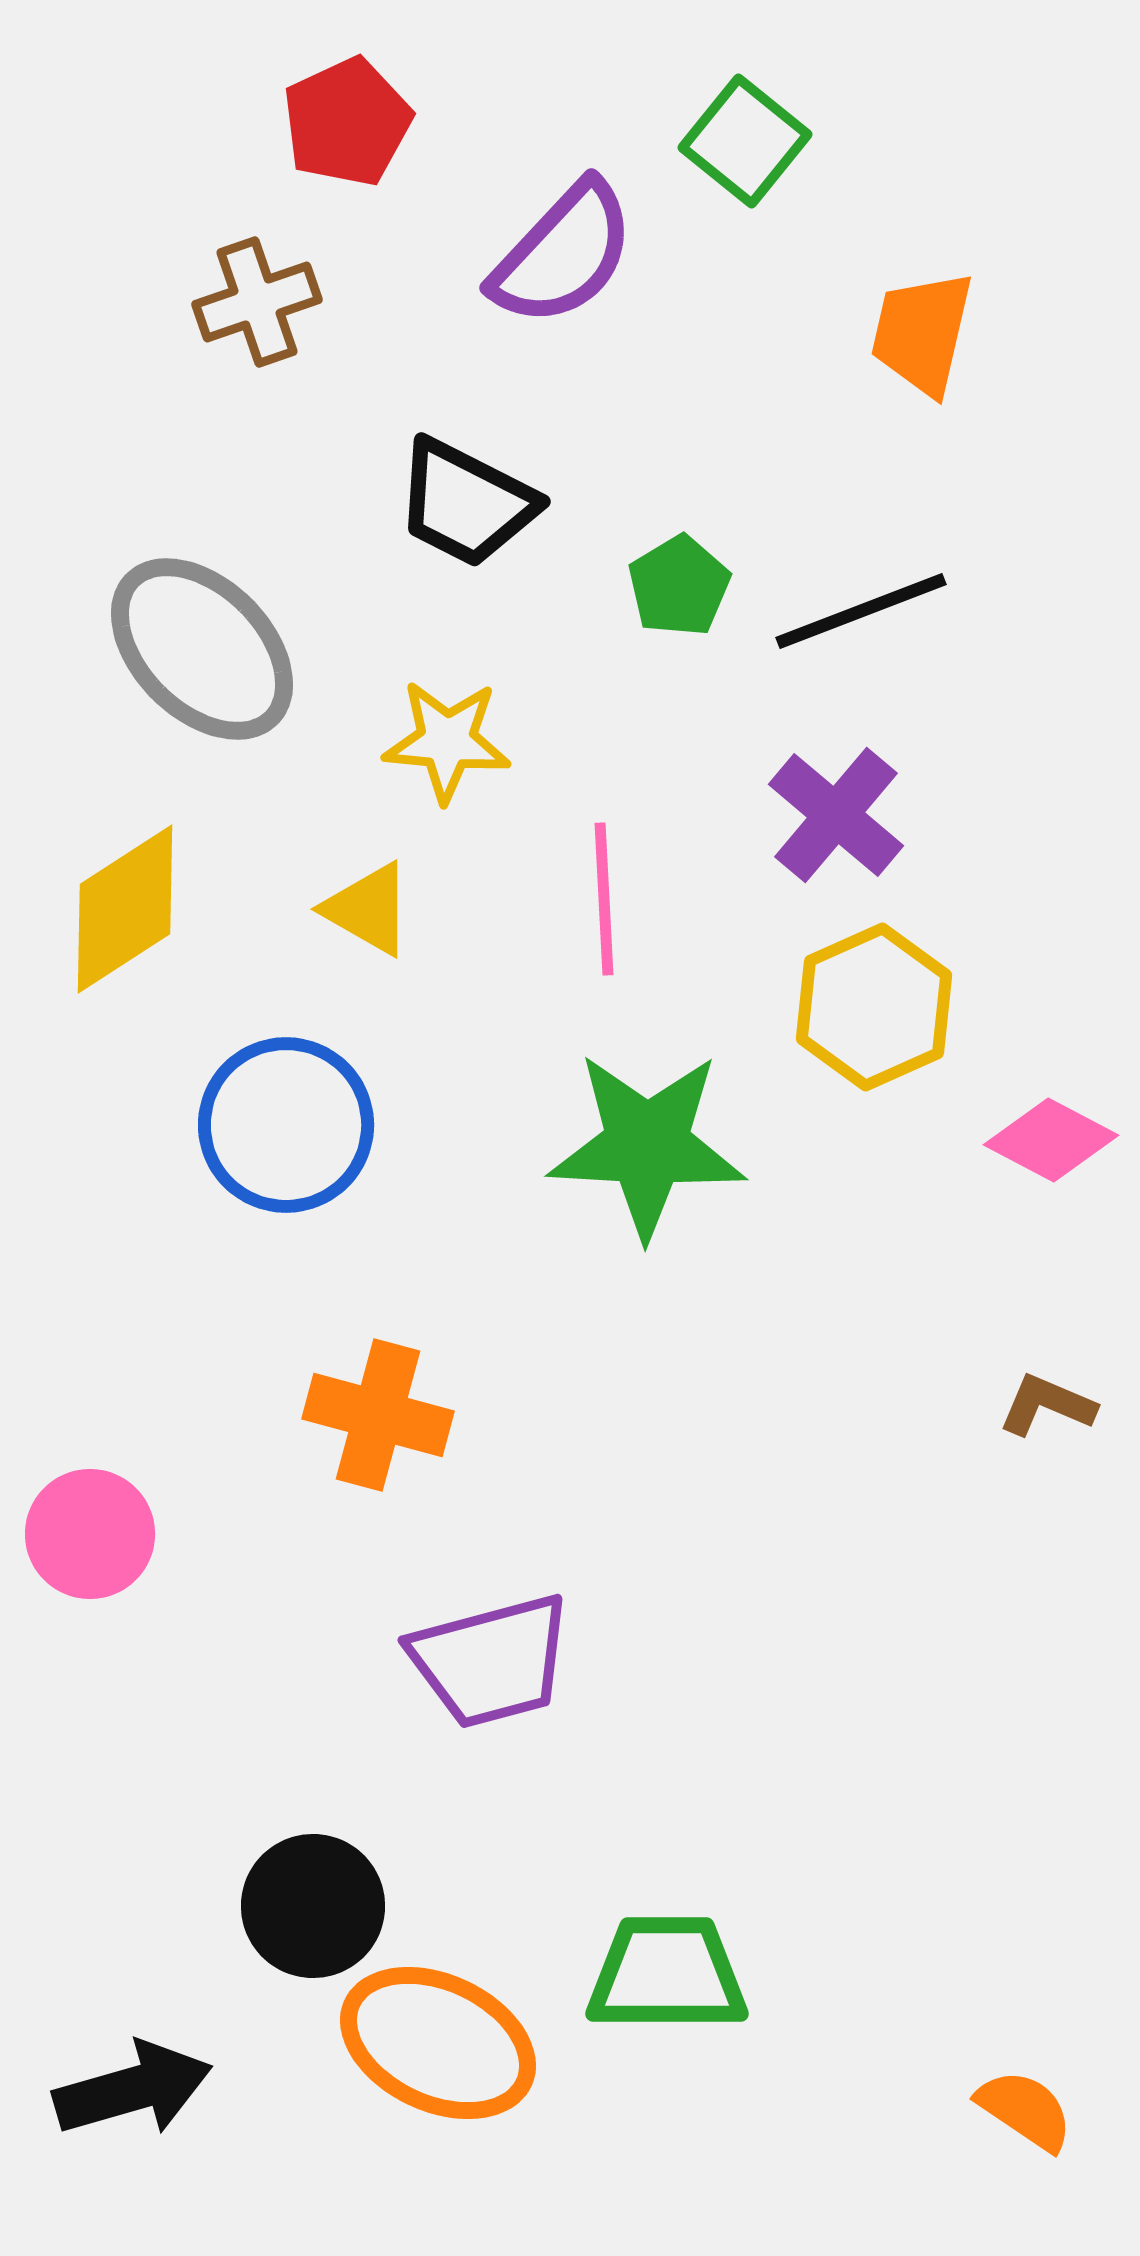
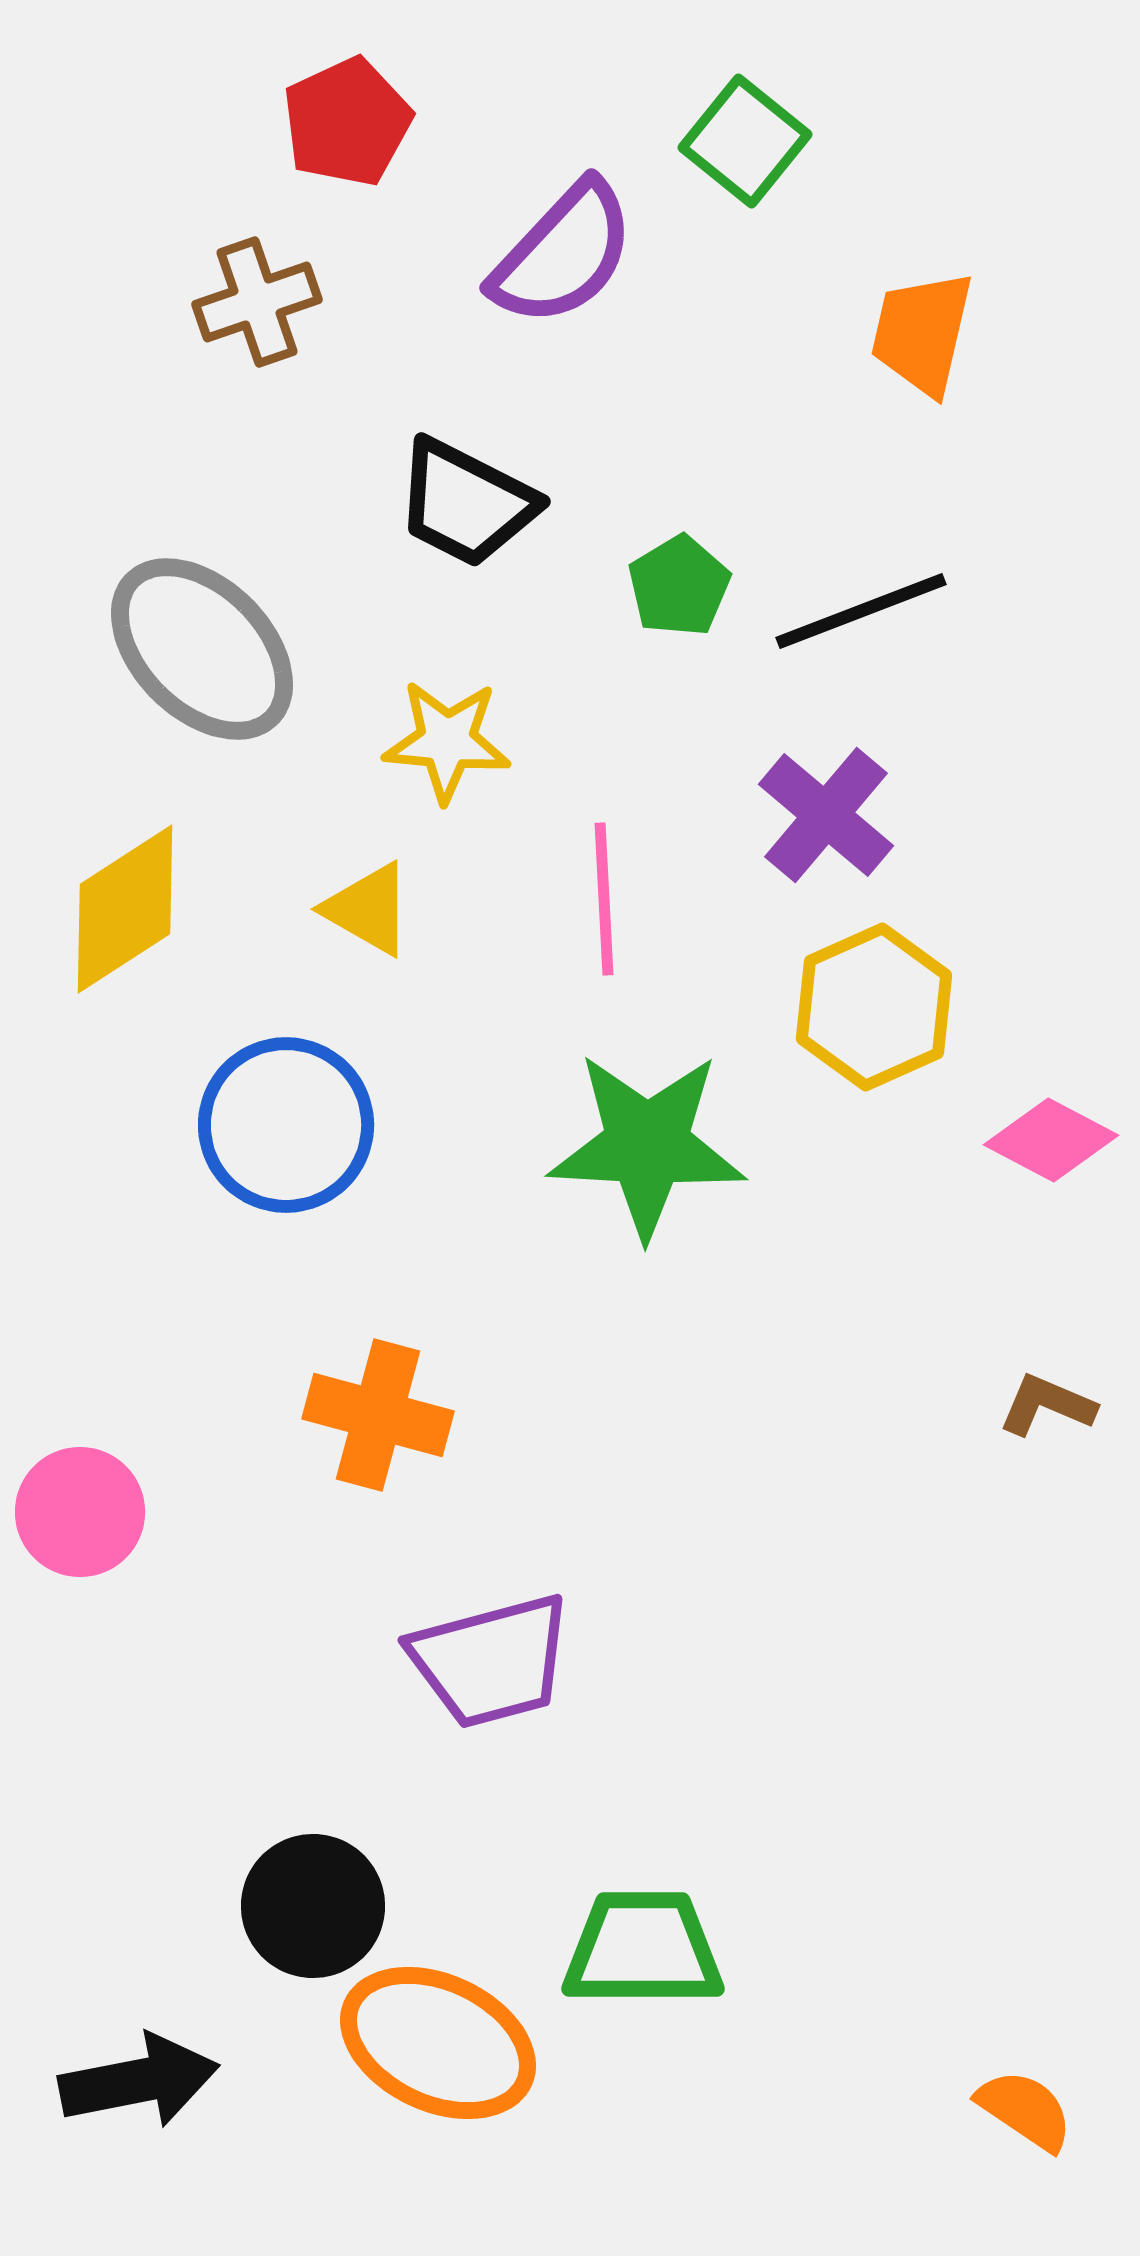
purple cross: moved 10 px left
pink circle: moved 10 px left, 22 px up
green trapezoid: moved 24 px left, 25 px up
black arrow: moved 6 px right, 8 px up; rotated 5 degrees clockwise
